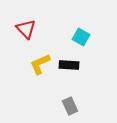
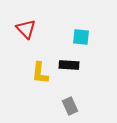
cyan square: rotated 24 degrees counterclockwise
yellow L-shape: moved 9 px down; rotated 60 degrees counterclockwise
